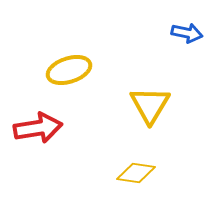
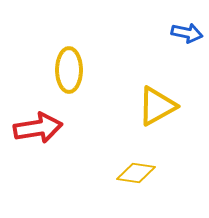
yellow ellipse: rotated 72 degrees counterclockwise
yellow triangle: moved 7 px right, 1 px down; rotated 30 degrees clockwise
